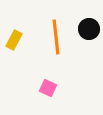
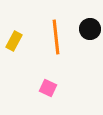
black circle: moved 1 px right
yellow rectangle: moved 1 px down
